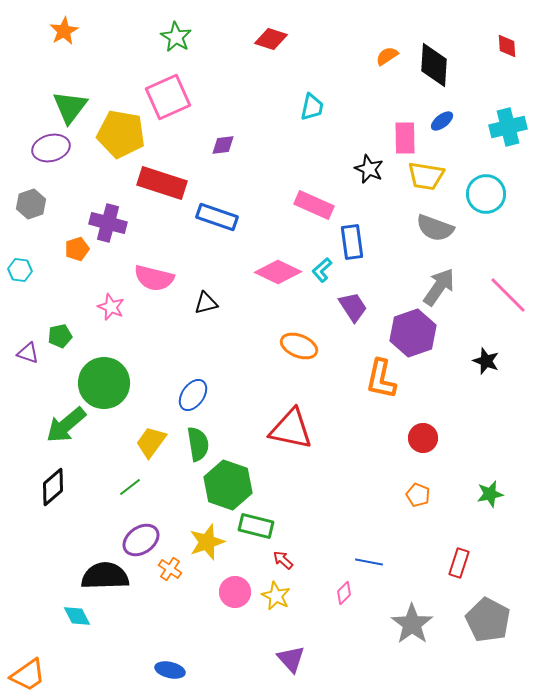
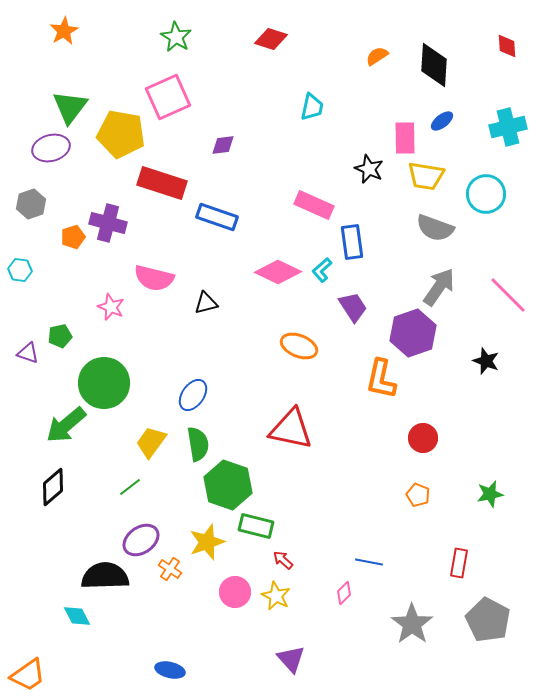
orange semicircle at (387, 56): moved 10 px left
orange pentagon at (77, 249): moved 4 px left, 12 px up
red rectangle at (459, 563): rotated 8 degrees counterclockwise
